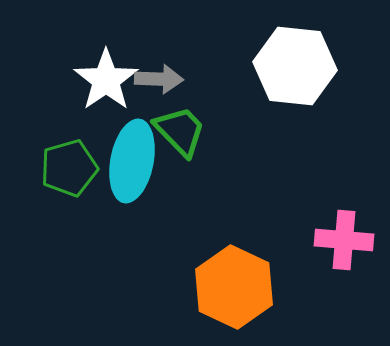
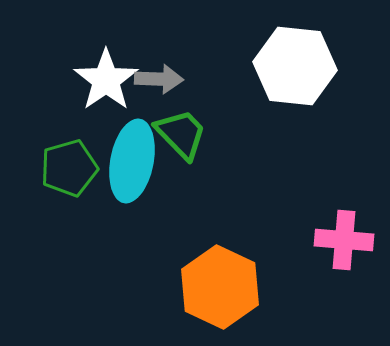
green trapezoid: moved 1 px right, 3 px down
orange hexagon: moved 14 px left
